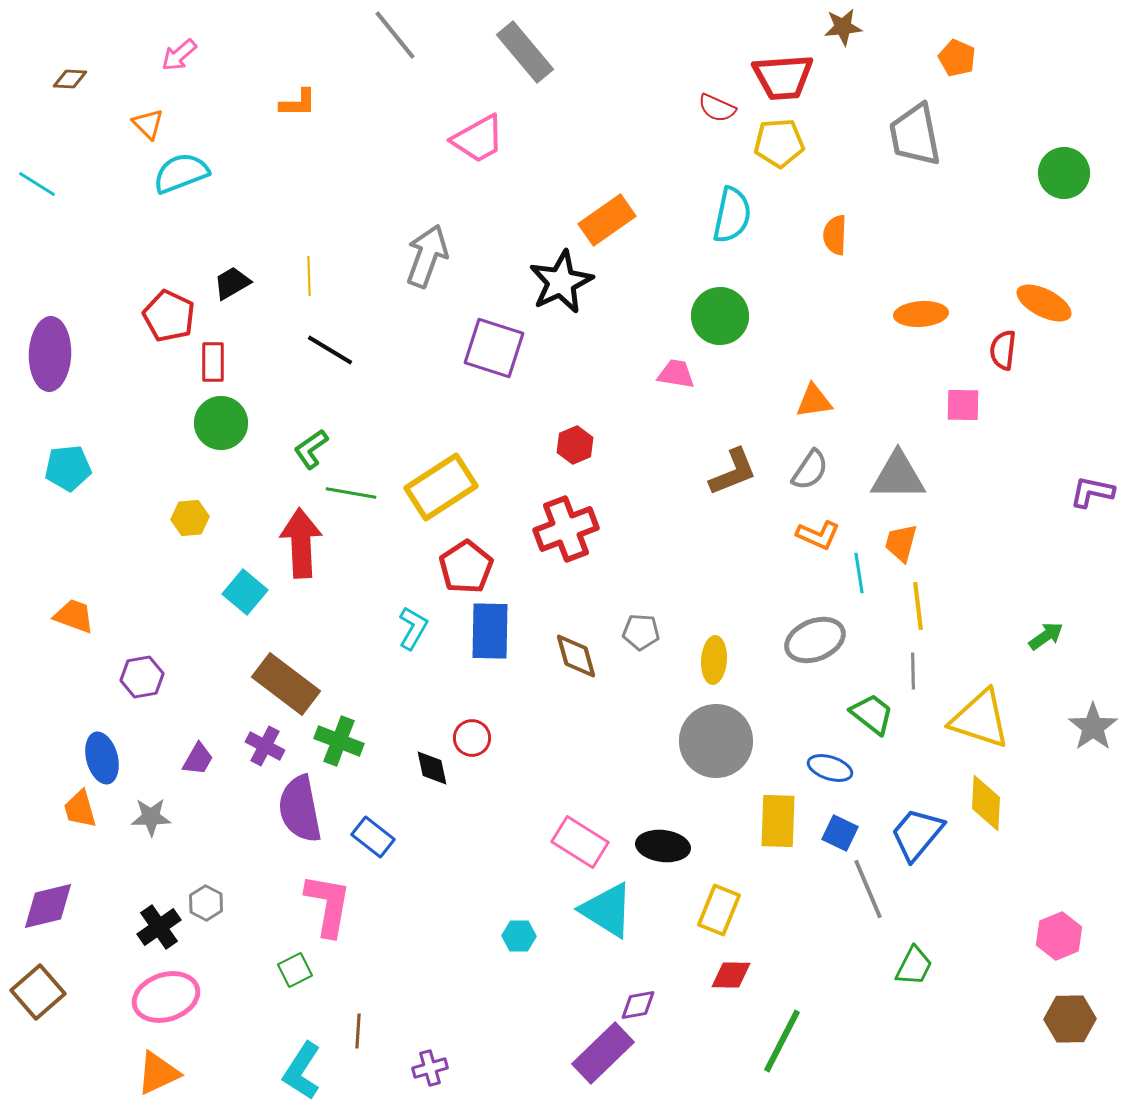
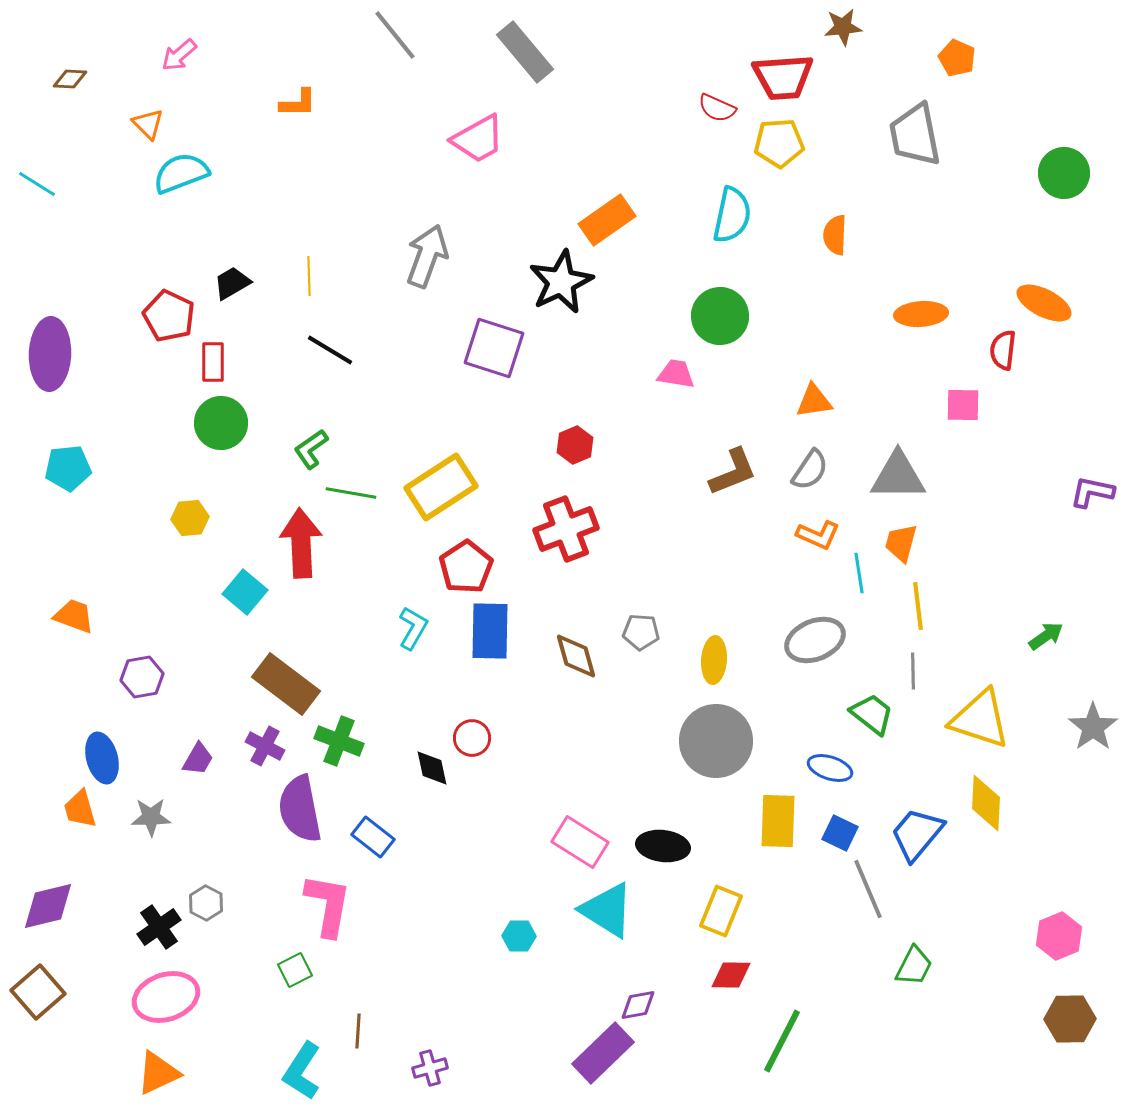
yellow rectangle at (719, 910): moved 2 px right, 1 px down
